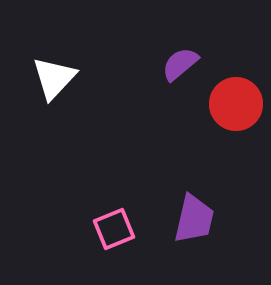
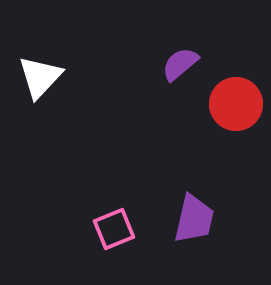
white triangle: moved 14 px left, 1 px up
